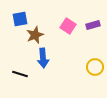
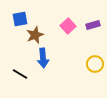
pink square: rotated 14 degrees clockwise
yellow circle: moved 3 px up
black line: rotated 14 degrees clockwise
